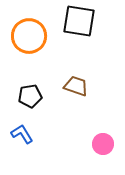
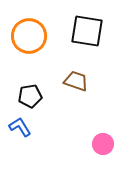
black square: moved 8 px right, 10 px down
brown trapezoid: moved 5 px up
blue L-shape: moved 2 px left, 7 px up
